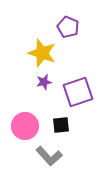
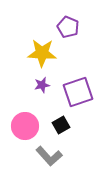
yellow star: rotated 16 degrees counterclockwise
purple star: moved 2 px left, 3 px down
black square: rotated 24 degrees counterclockwise
